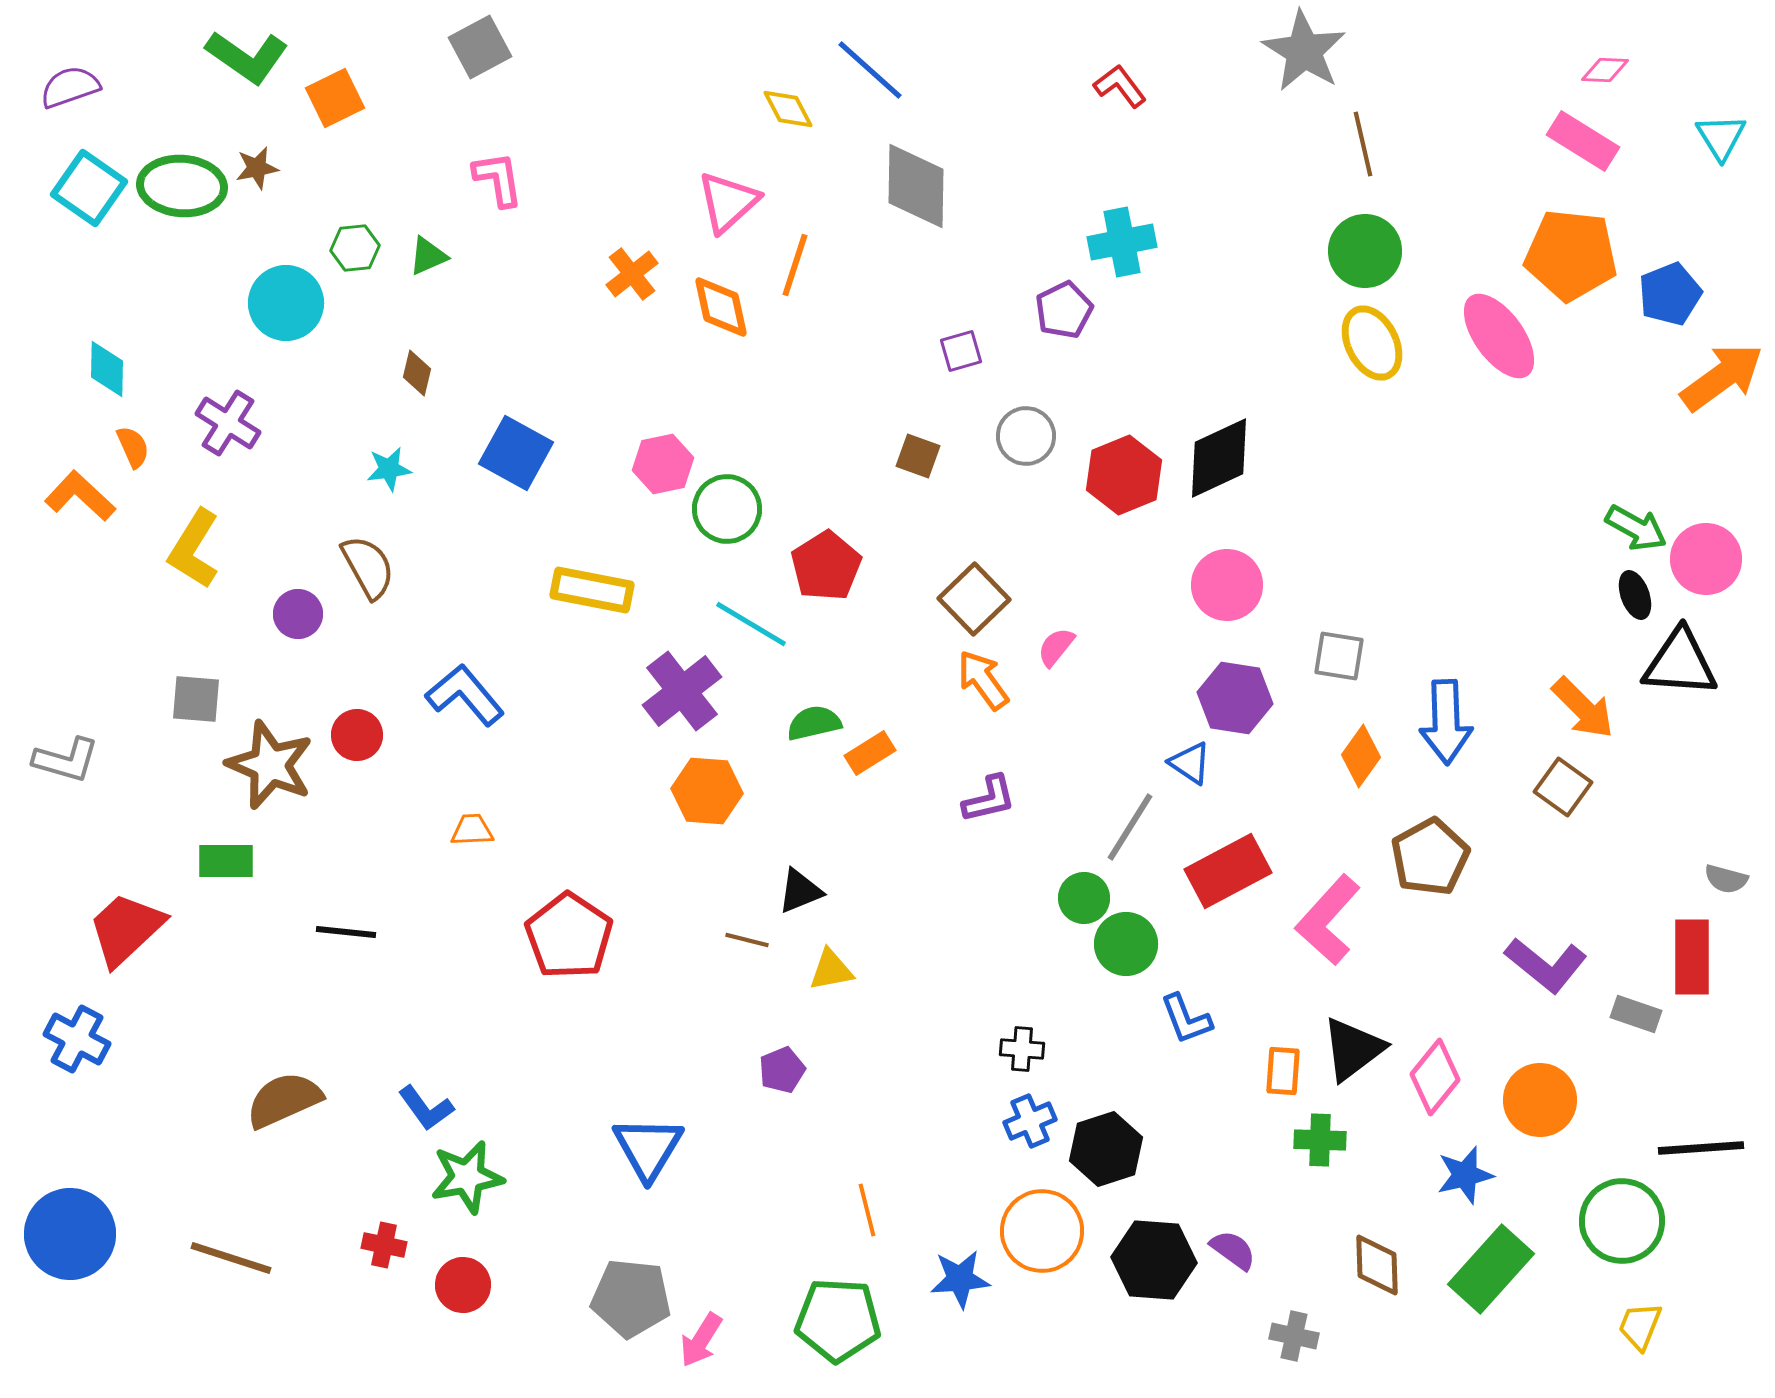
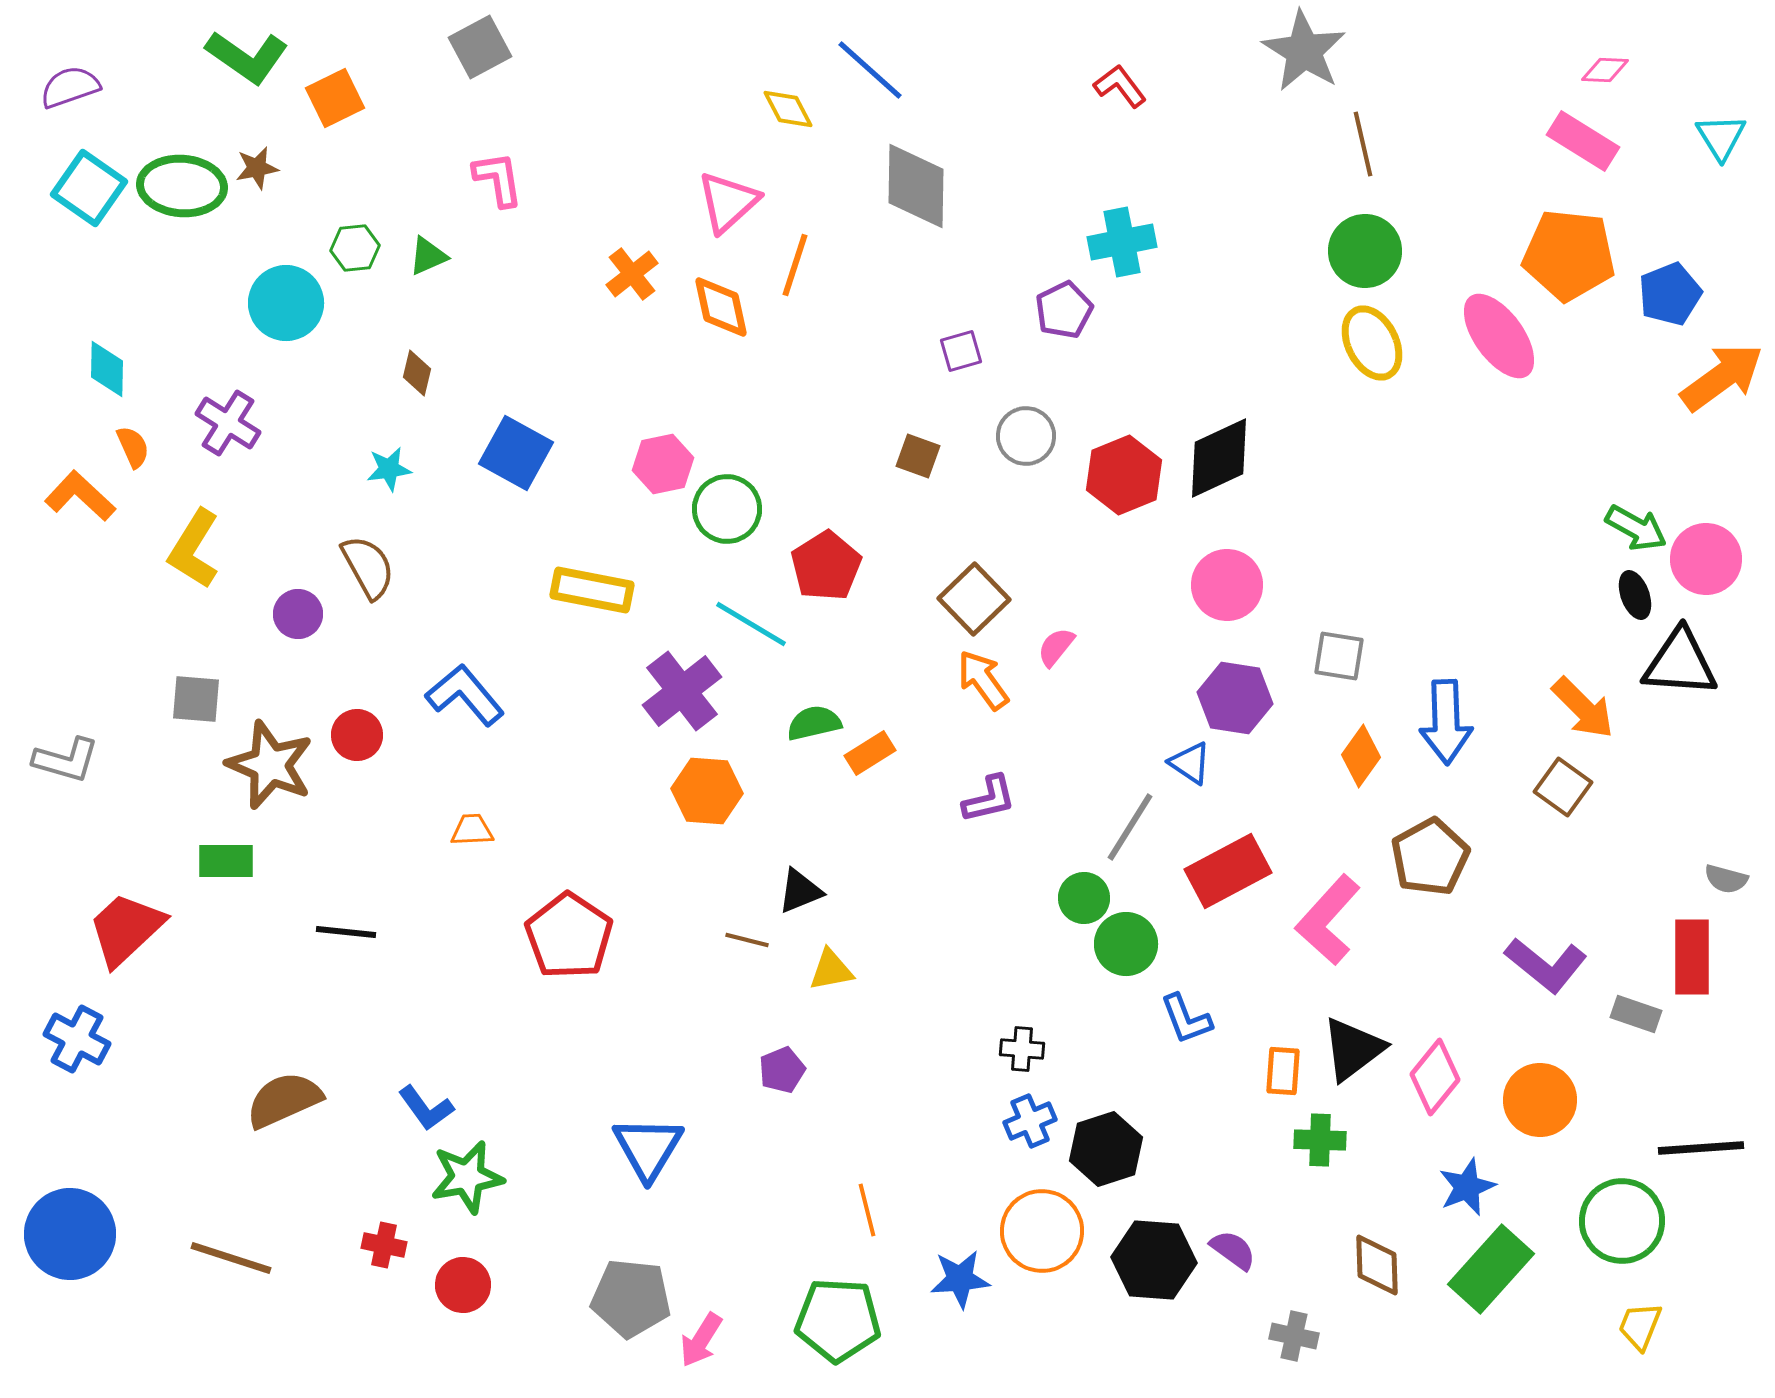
orange pentagon at (1571, 255): moved 2 px left
blue star at (1465, 1175): moved 2 px right, 12 px down; rotated 8 degrees counterclockwise
